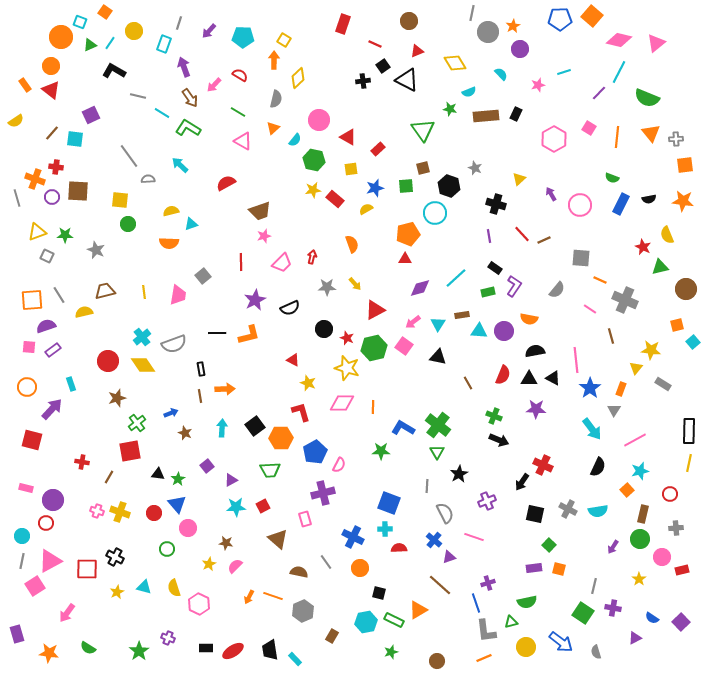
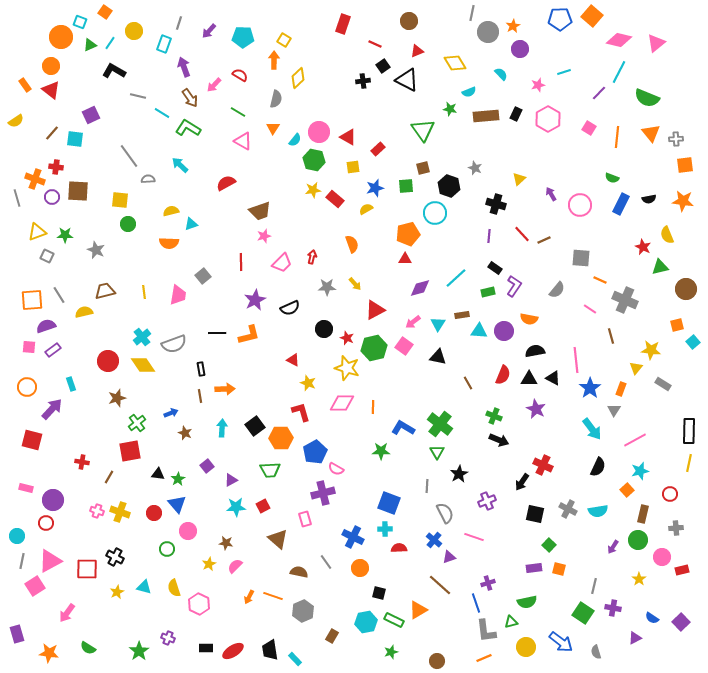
pink circle at (319, 120): moved 12 px down
orange triangle at (273, 128): rotated 16 degrees counterclockwise
pink hexagon at (554, 139): moved 6 px left, 20 px up
yellow square at (351, 169): moved 2 px right, 2 px up
purple line at (489, 236): rotated 16 degrees clockwise
purple star at (536, 409): rotated 24 degrees clockwise
green cross at (438, 425): moved 2 px right, 1 px up
pink semicircle at (339, 465): moved 3 px left, 4 px down; rotated 91 degrees clockwise
pink circle at (188, 528): moved 3 px down
cyan circle at (22, 536): moved 5 px left
green circle at (640, 539): moved 2 px left, 1 px down
